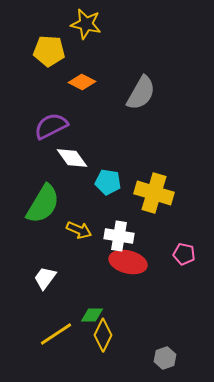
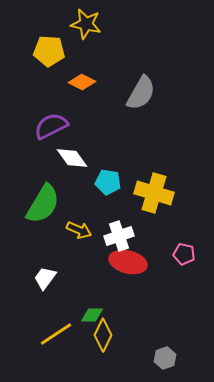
white cross: rotated 28 degrees counterclockwise
